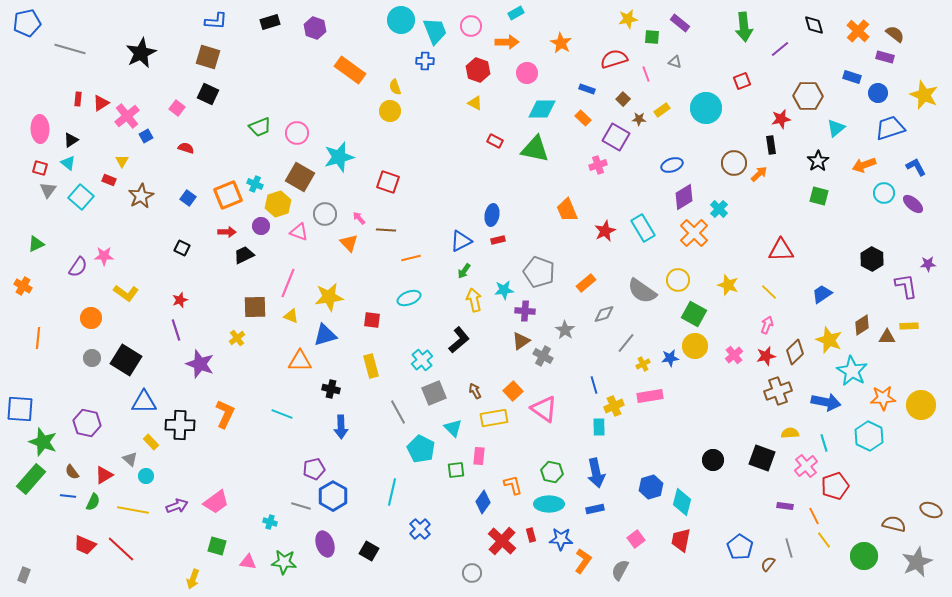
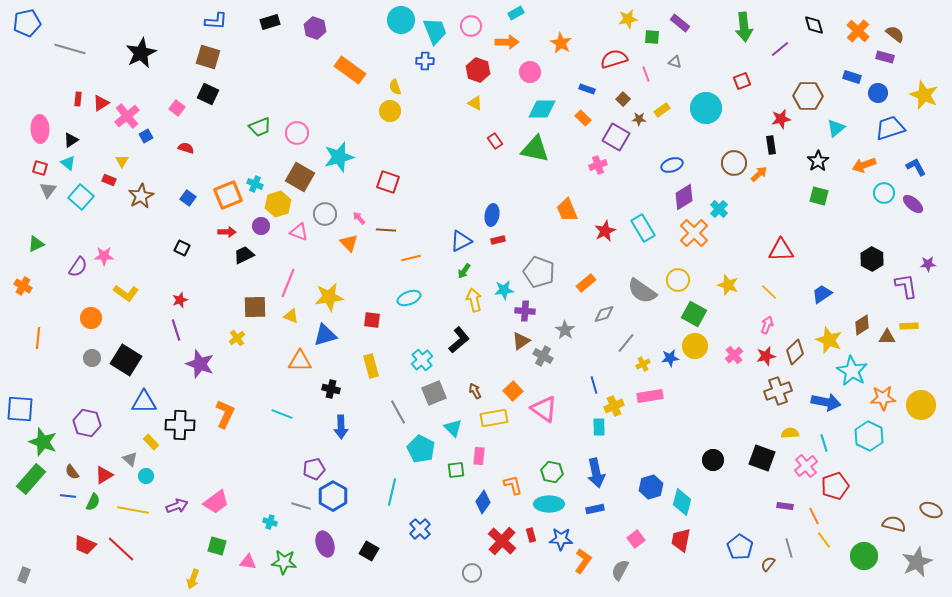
pink circle at (527, 73): moved 3 px right, 1 px up
red rectangle at (495, 141): rotated 28 degrees clockwise
